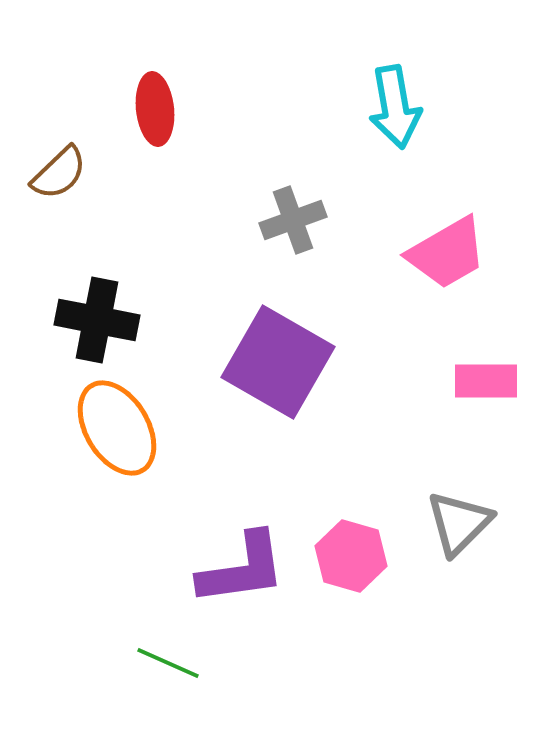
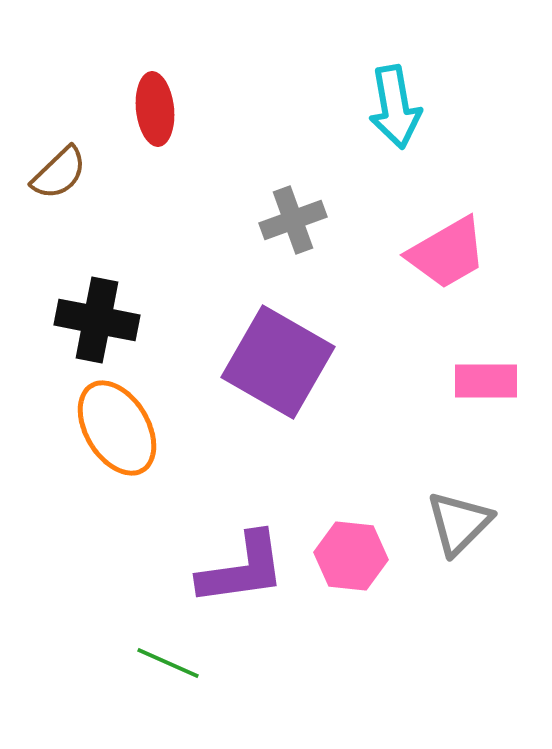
pink hexagon: rotated 10 degrees counterclockwise
